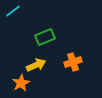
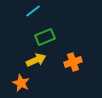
cyan line: moved 20 px right
yellow arrow: moved 5 px up
orange star: rotated 18 degrees counterclockwise
